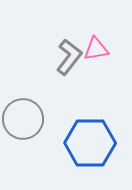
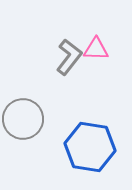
pink triangle: rotated 12 degrees clockwise
blue hexagon: moved 4 px down; rotated 9 degrees clockwise
